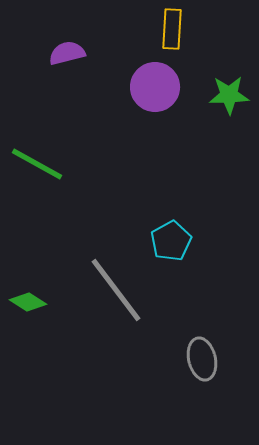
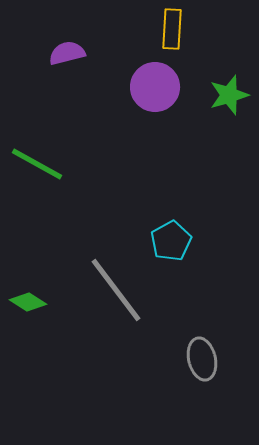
green star: rotated 15 degrees counterclockwise
